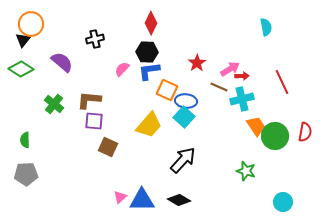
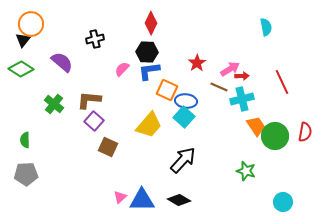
purple square: rotated 36 degrees clockwise
